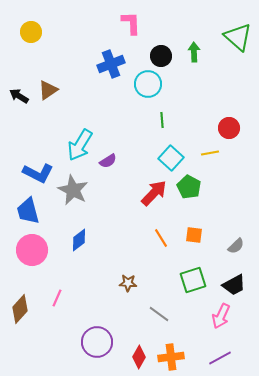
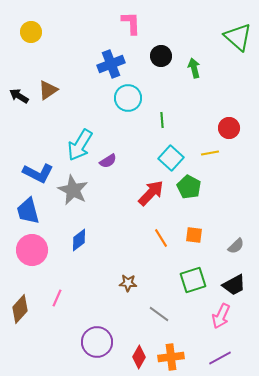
green arrow: moved 16 px down; rotated 12 degrees counterclockwise
cyan circle: moved 20 px left, 14 px down
red arrow: moved 3 px left
